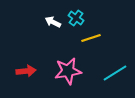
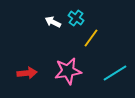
yellow line: rotated 36 degrees counterclockwise
red arrow: moved 1 px right, 2 px down
